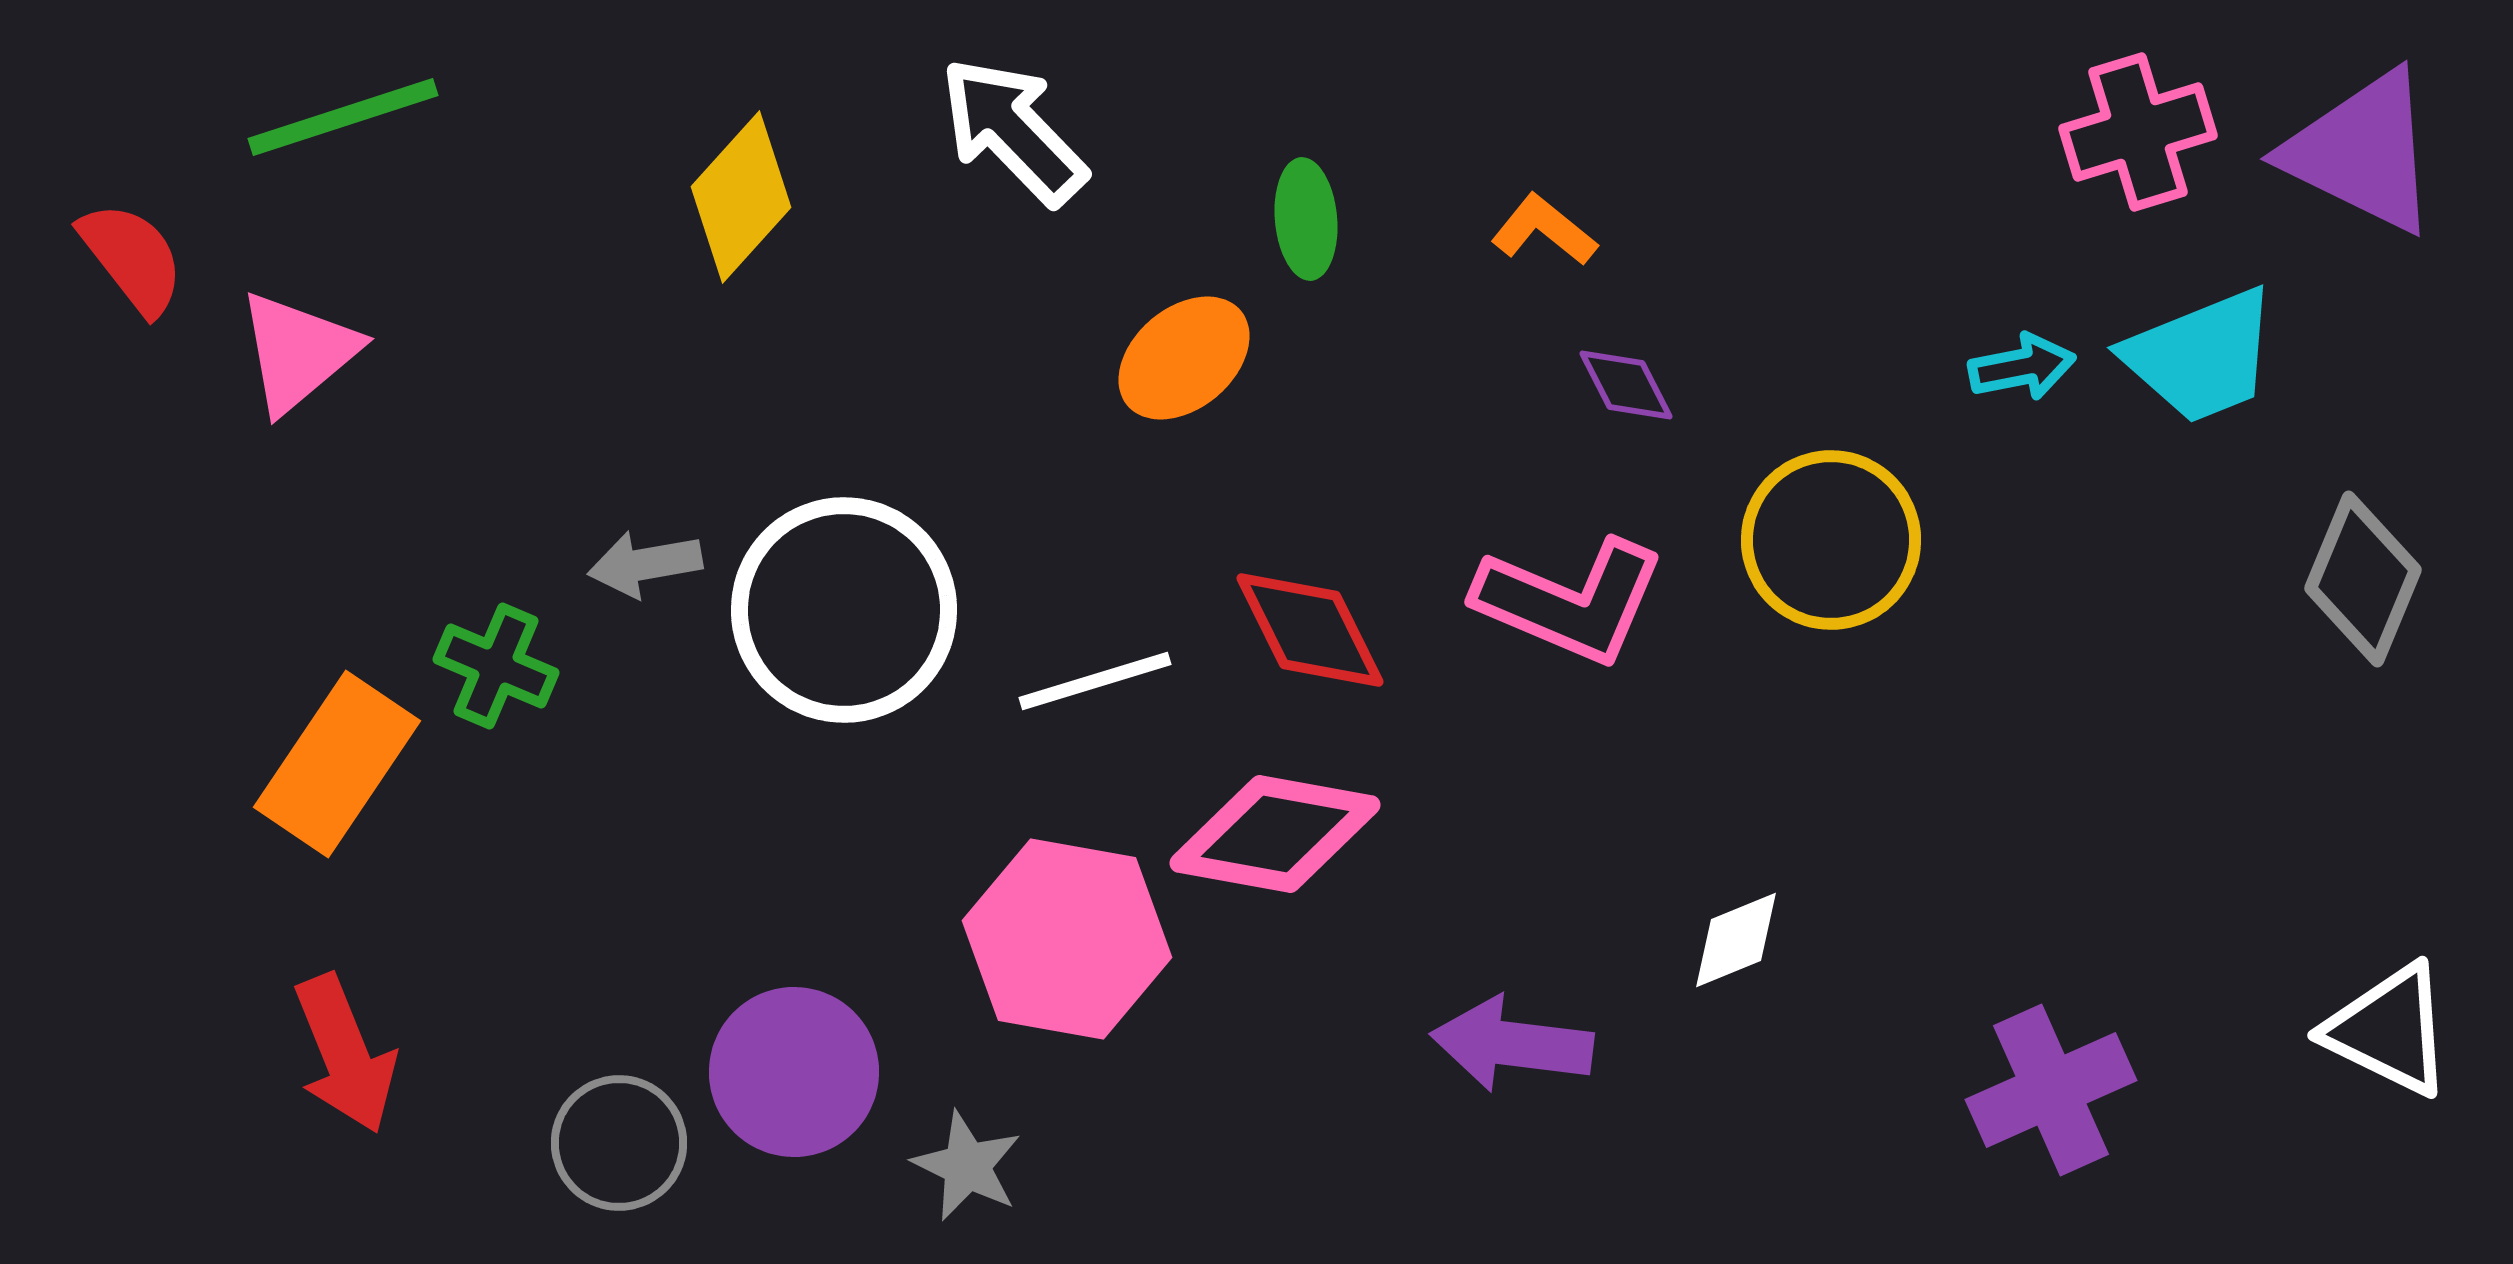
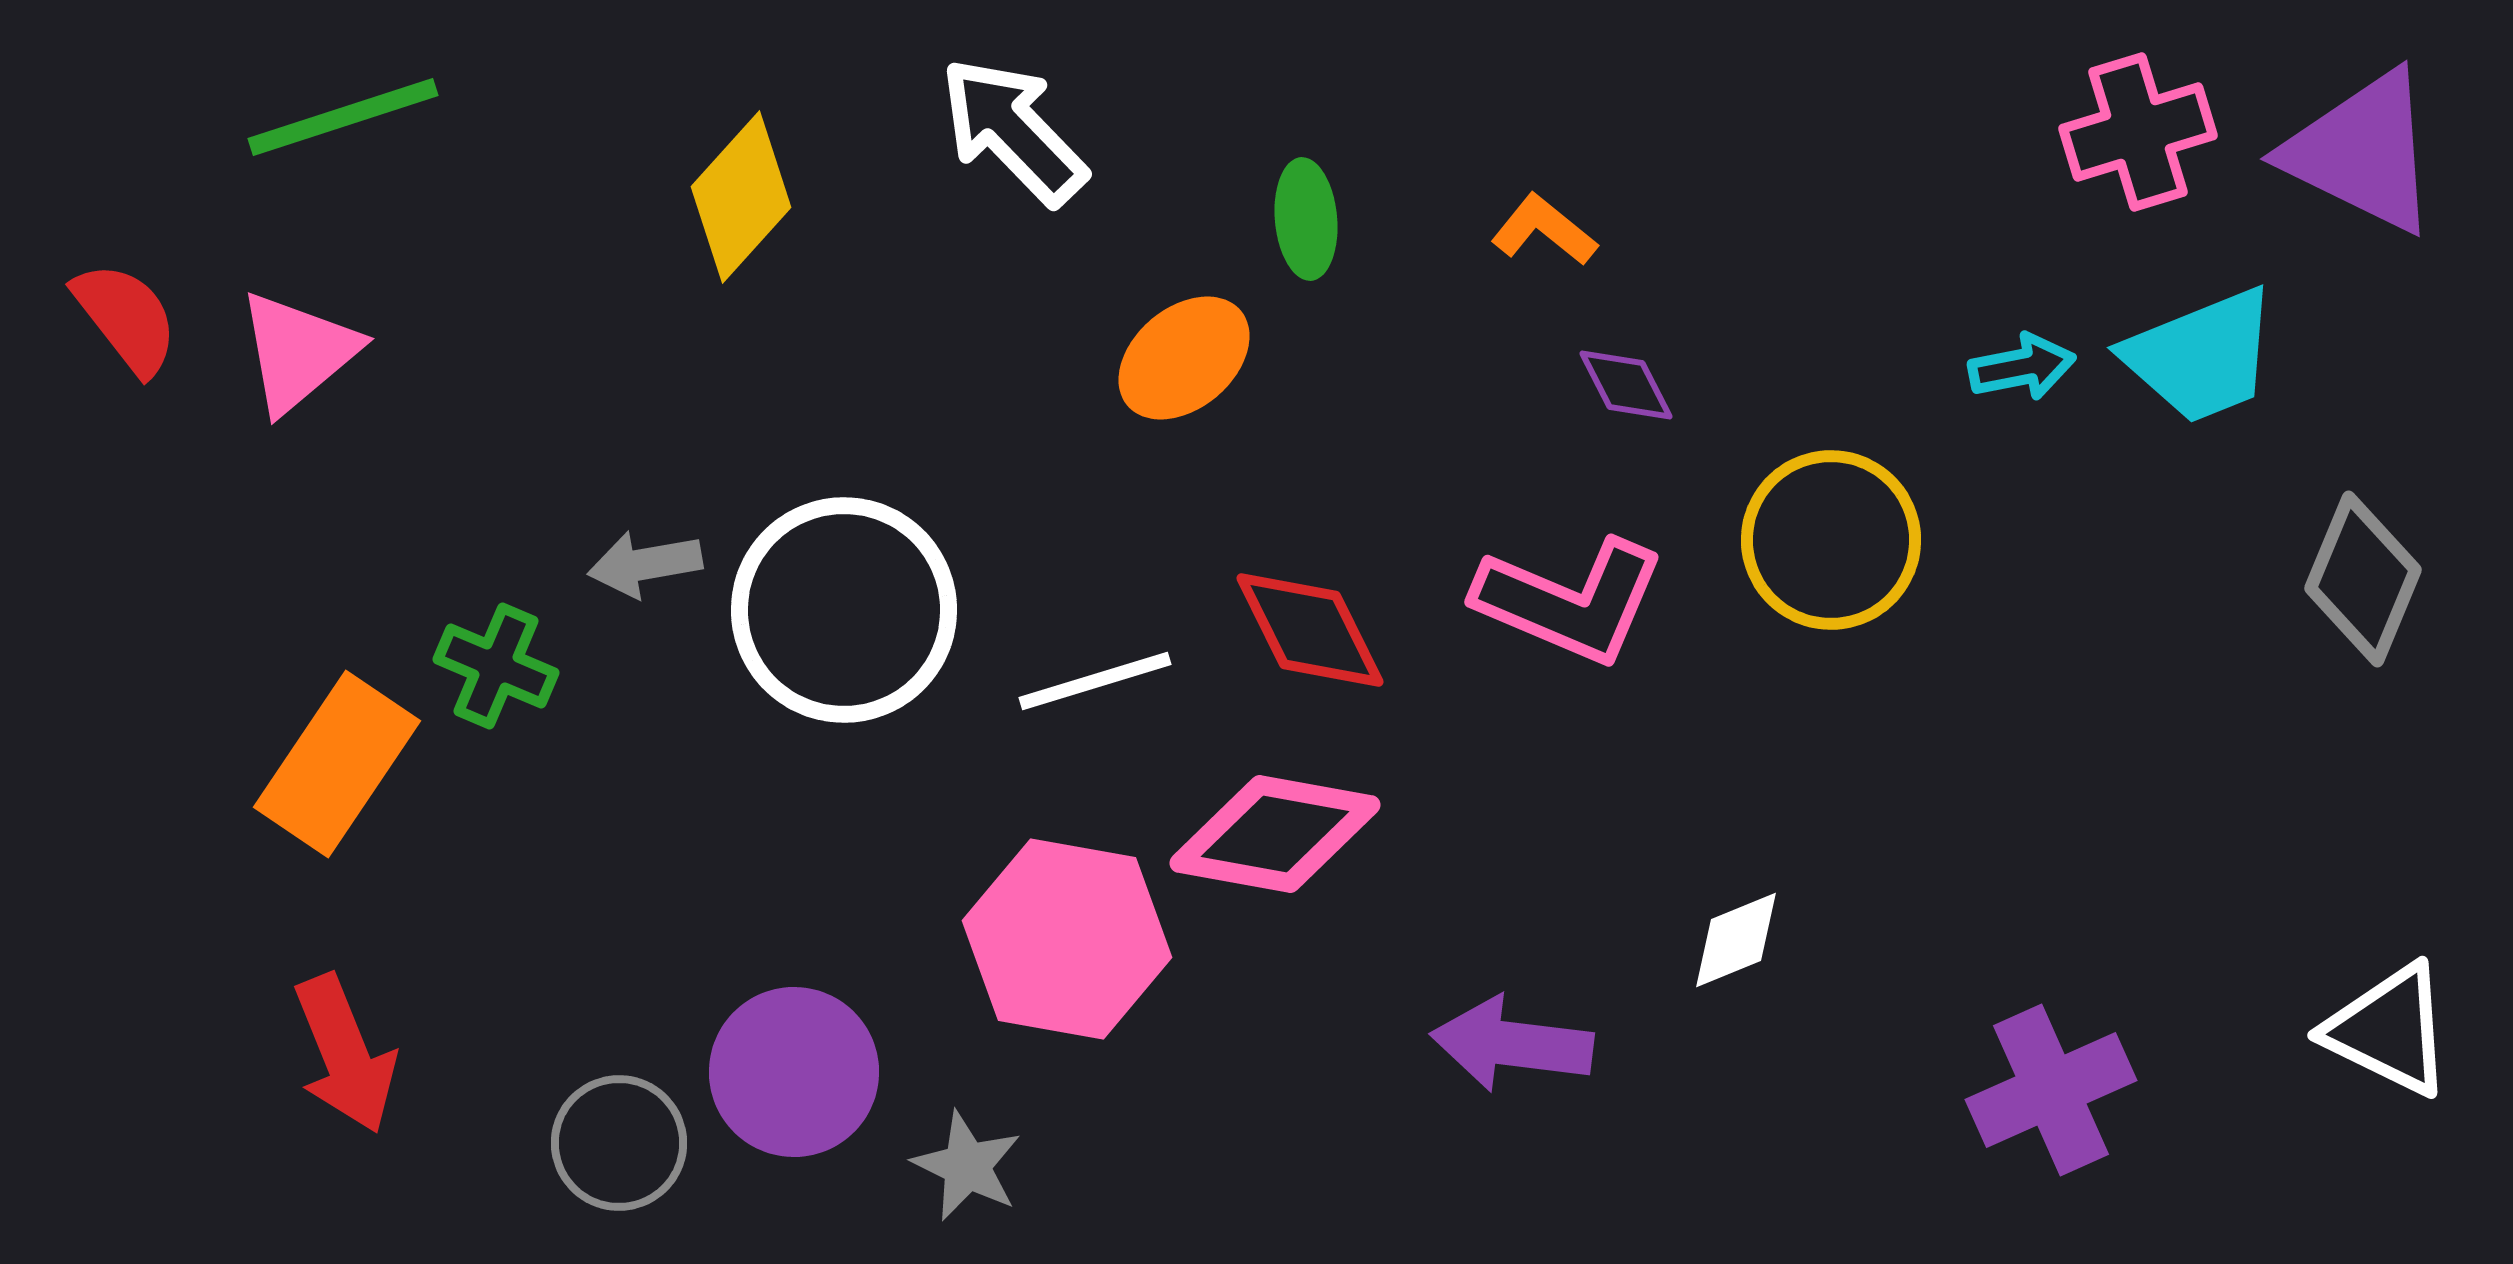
red semicircle: moved 6 px left, 60 px down
